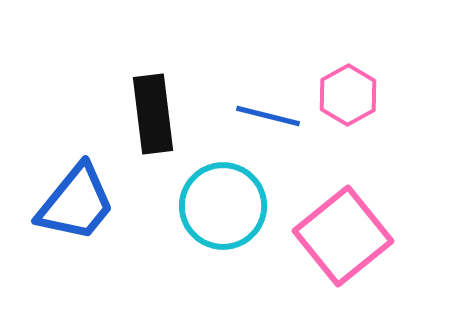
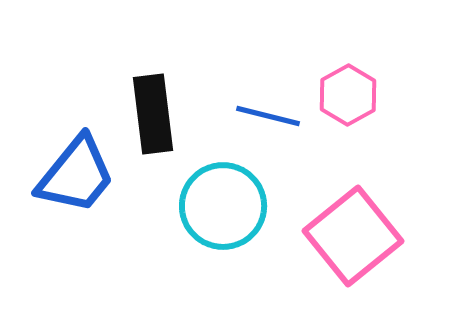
blue trapezoid: moved 28 px up
pink square: moved 10 px right
